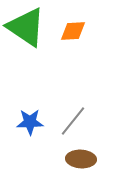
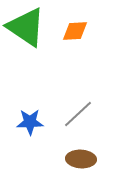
orange diamond: moved 2 px right
gray line: moved 5 px right, 7 px up; rotated 8 degrees clockwise
